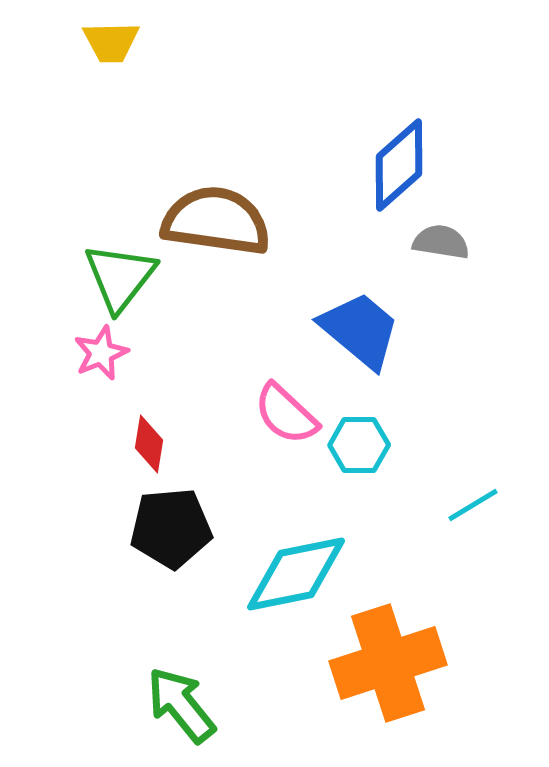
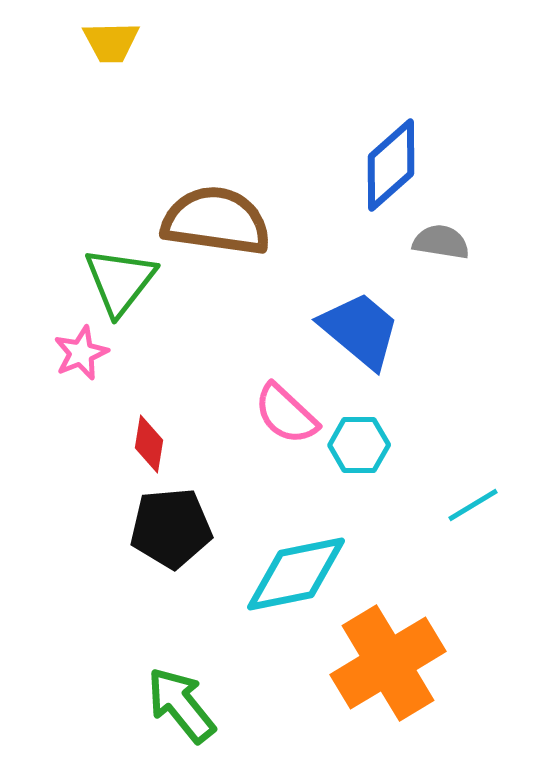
blue diamond: moved 8 px left
green triangle: moved 4 px down
pink star: moved 20 px left
orange cross: rotated 13 degrees counterclockwise
